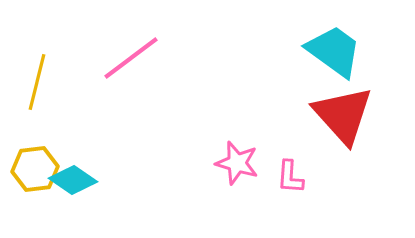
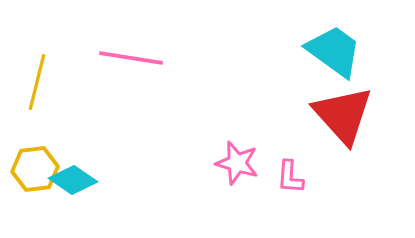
pink line: rotated 46 degrees clockwise
